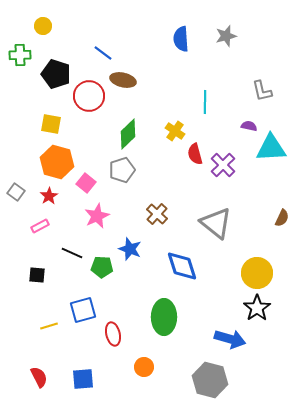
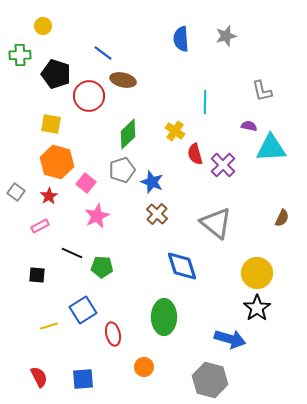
blue star at (130, 249): moved 22 px right, 67 px up
blue square at (83, 310): rotated 16 degrees counterclockwise
